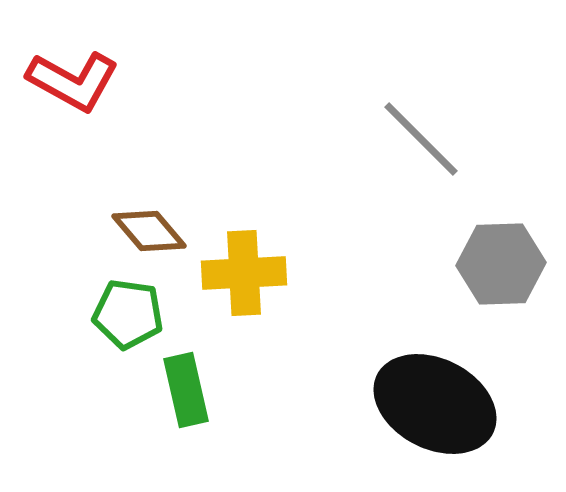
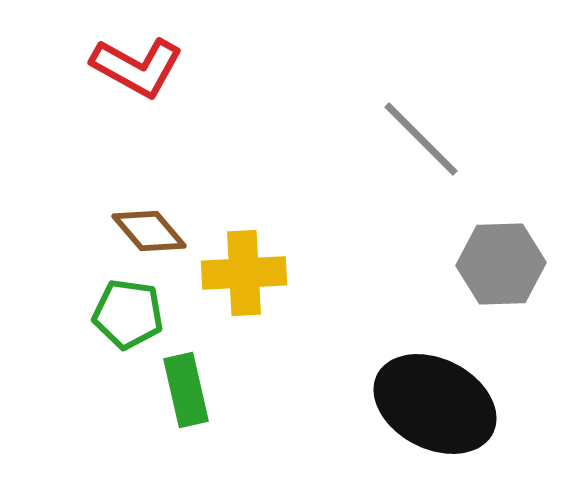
red L-shape: moved 64 px right, 14 px up
